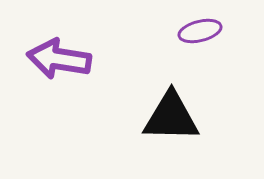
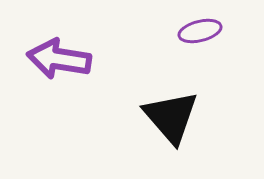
black triangle: rotated 48 degrees clockwise
